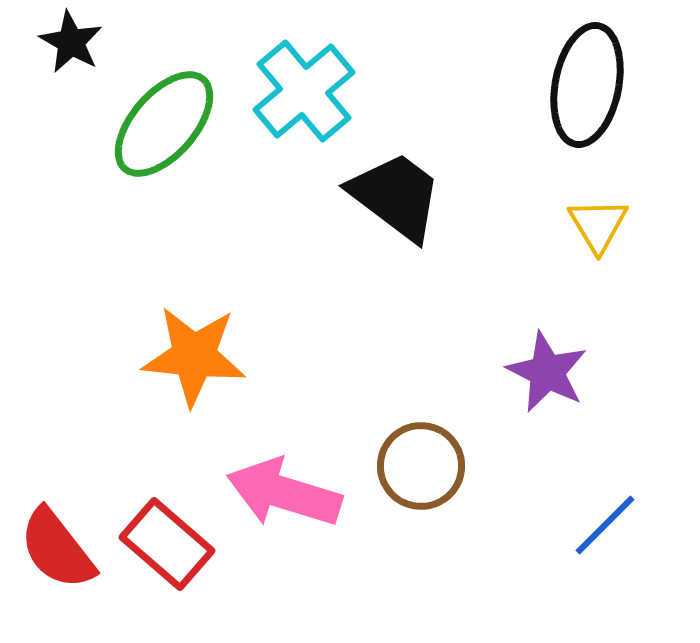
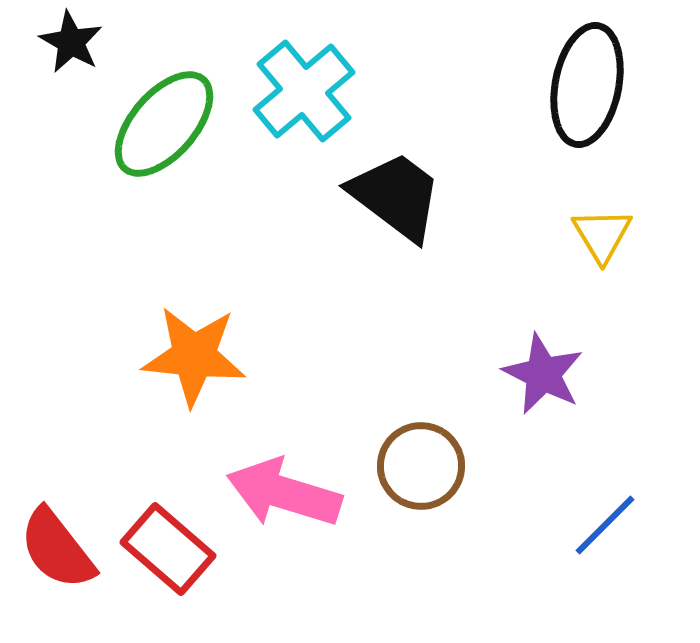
yellow triangle: moved 4 px right, 10 px down
purple star: moved 4 px left, 2 px down
red rectangle: moved 1 px right, 5 px down
